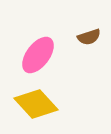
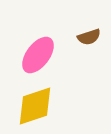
yellow diamond: moved 1 px left, 2 px down; rotated 66 degrees counterclockwise
